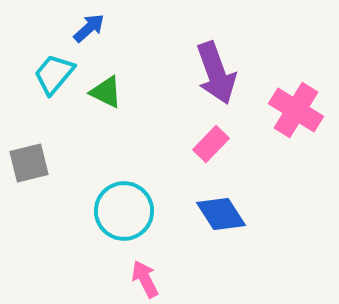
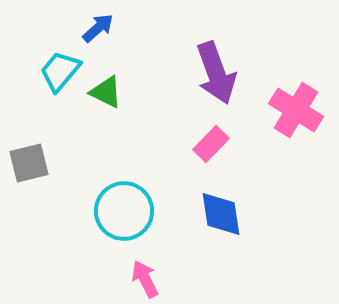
blue arrow: moved 9 px right
cyan trapezoid: moved 6 px right, 3 px up
blue diamond: rotated 24 degrees clockwise
